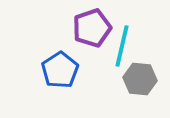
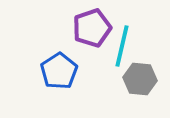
blue pentagon: moved 1 px left, 1 px down
